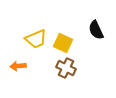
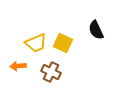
yellow trapezoid: moved 4 px down
brown cross: moved 15 px left, 4 px down
